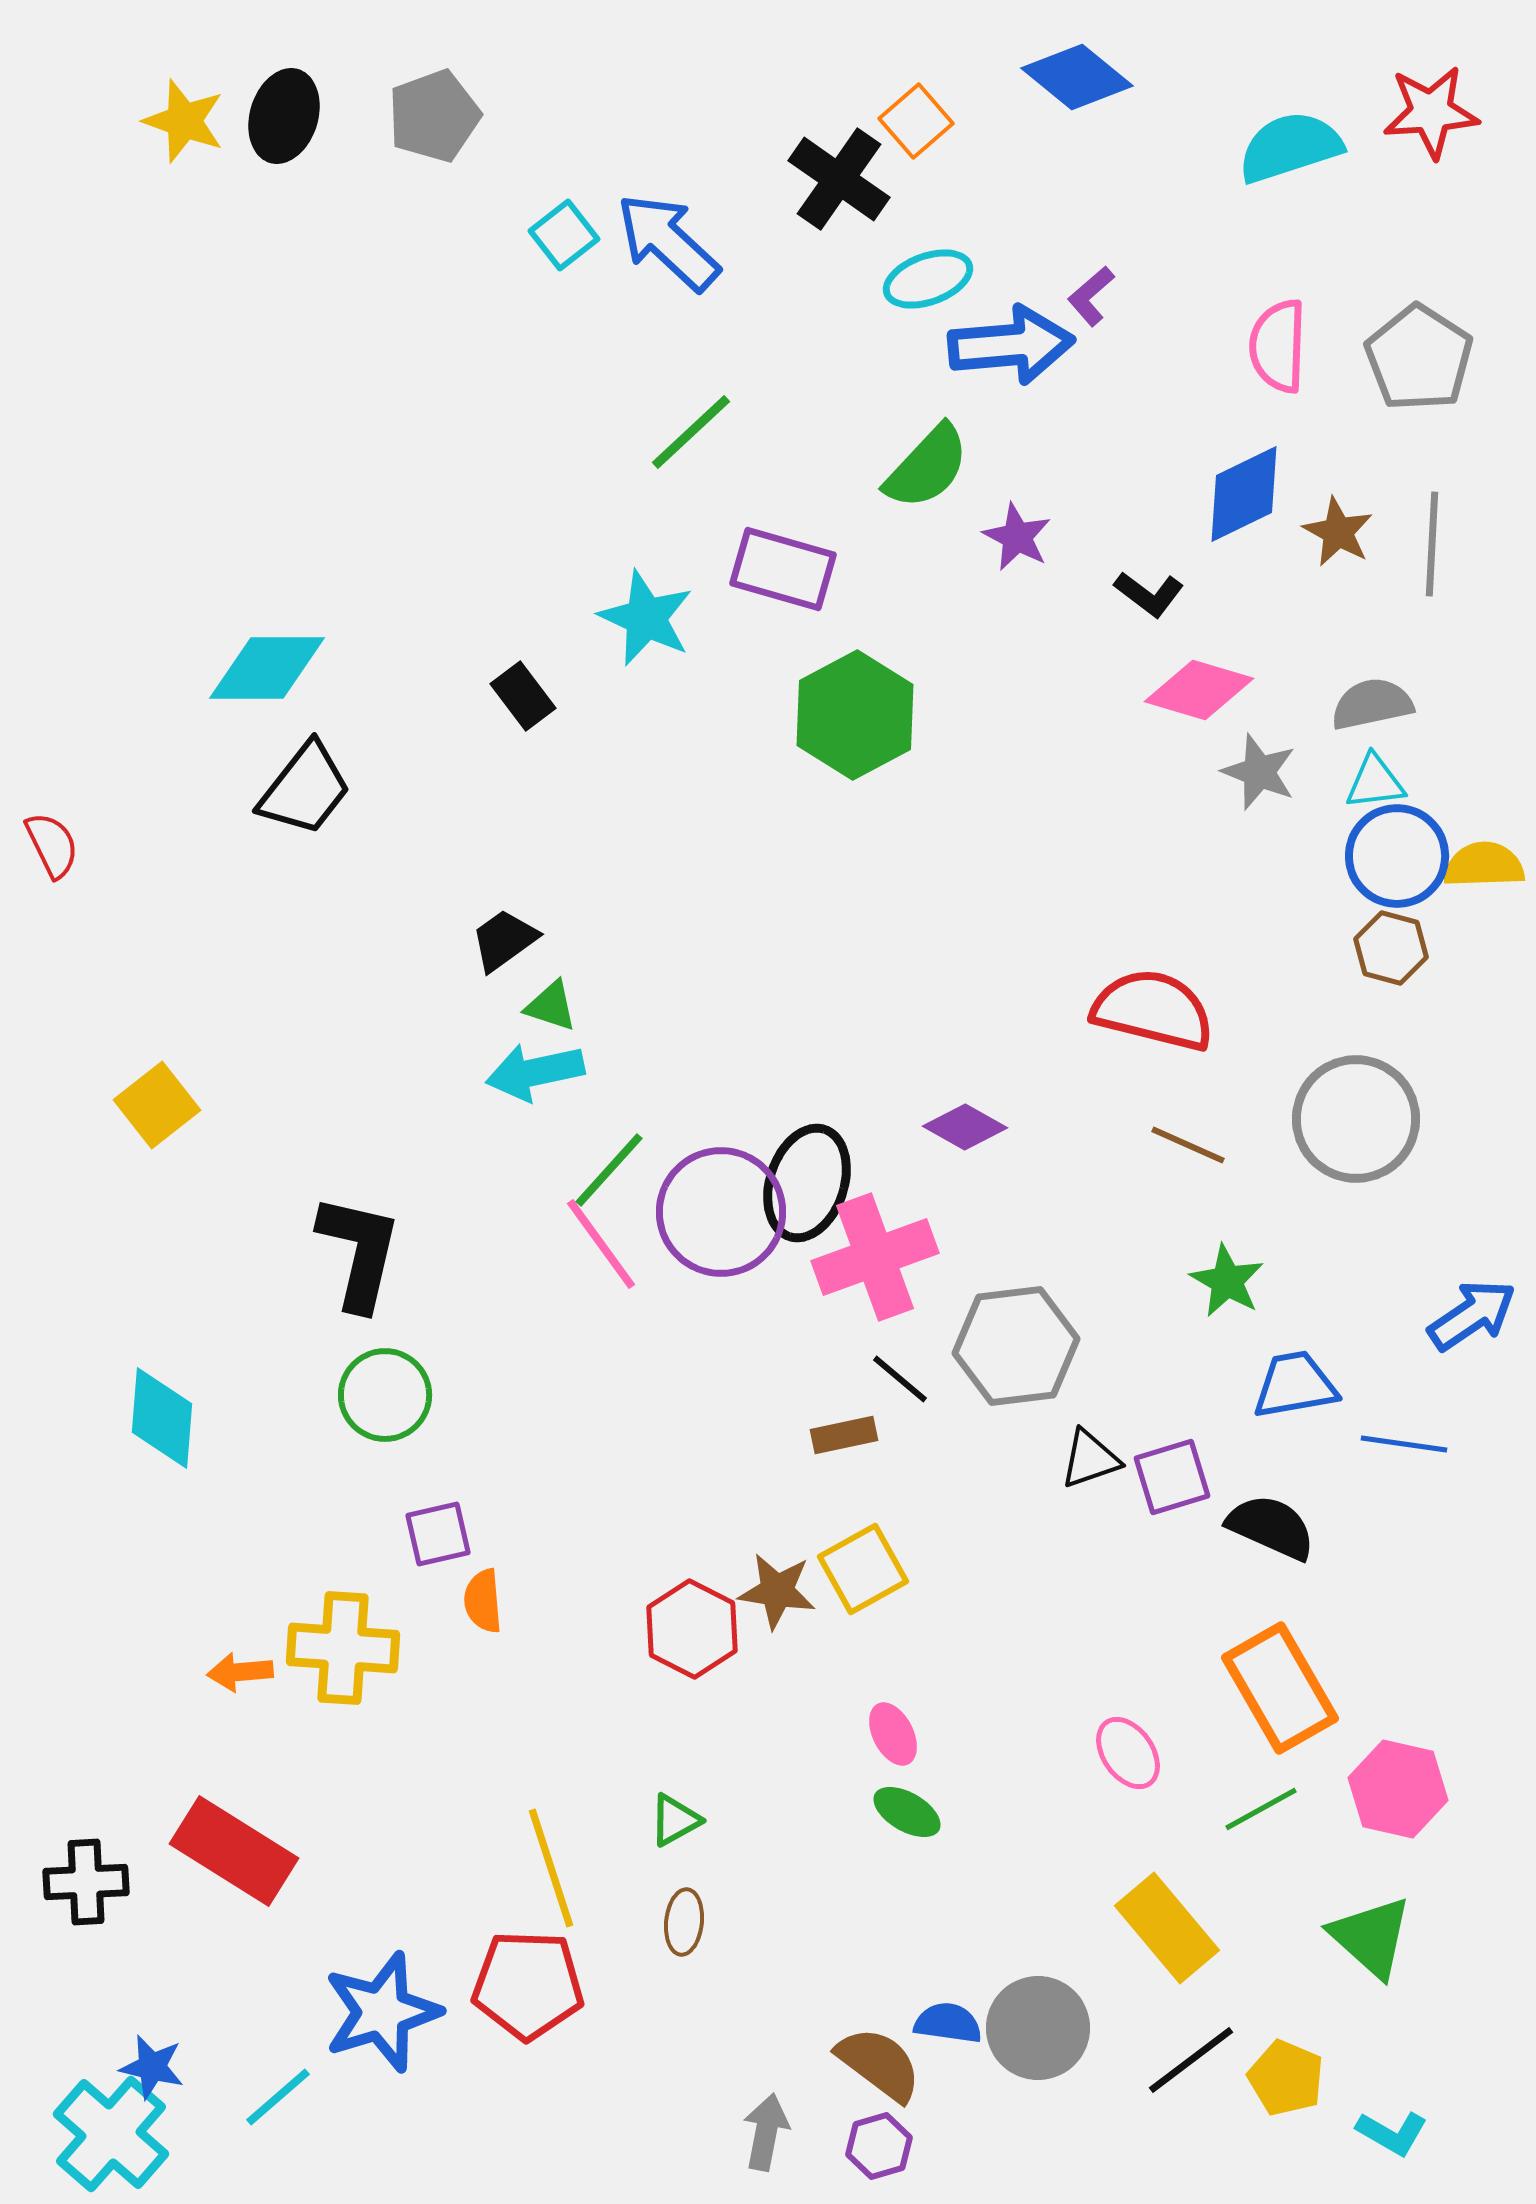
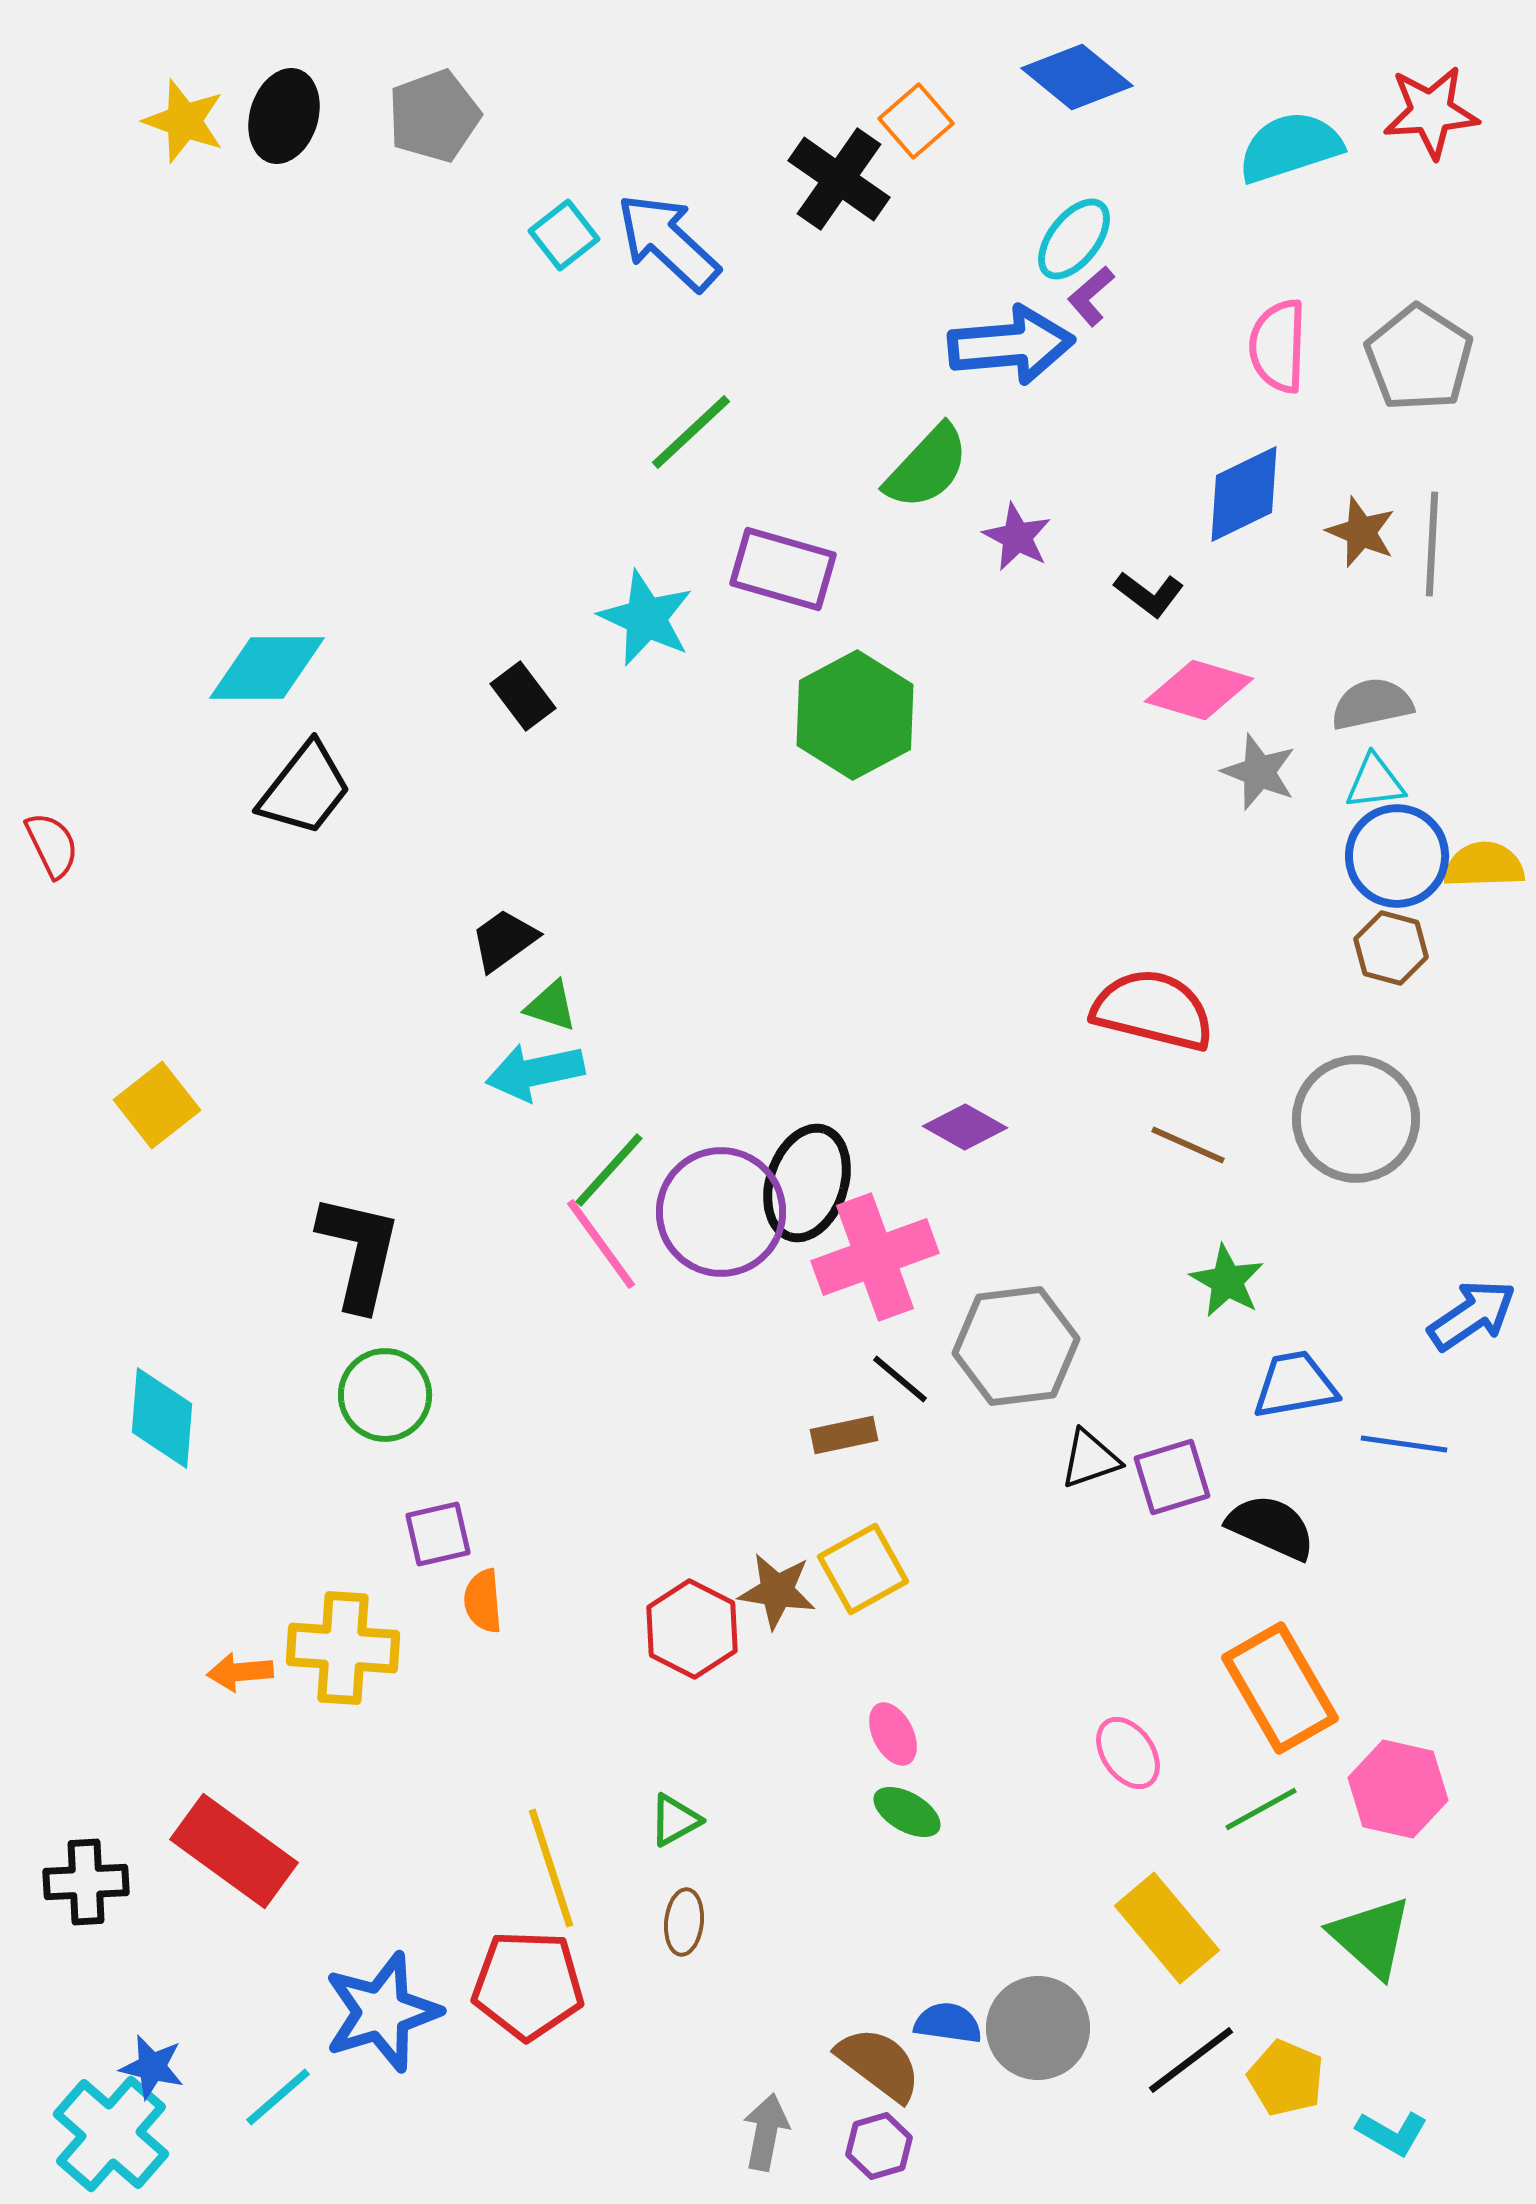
cyan ellipse at (928, 279): moved 146 px right, 40 px up; rotated 32 degrees counterclockwise
brown star at (1338, 532): moved 23 px right; rotated 6 degrees counterclockwise
red rectangle at (234, 1851): rotated 4 degrees clockwise
